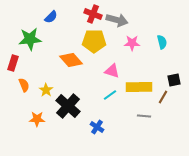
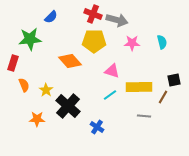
orange diamond: moved 1 px left, 1 px down
